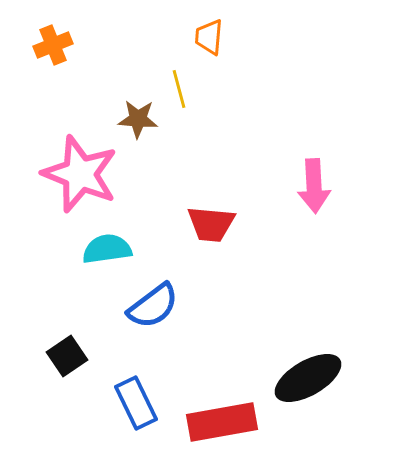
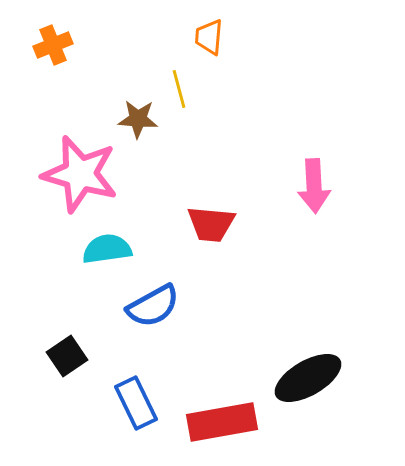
pink star: rotated 6 degrees counterclockwise
blue semicircle: rotated 8 degrees clockwise
